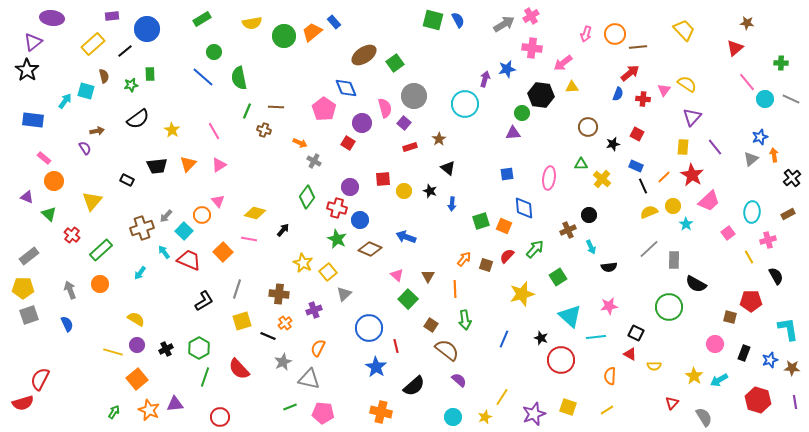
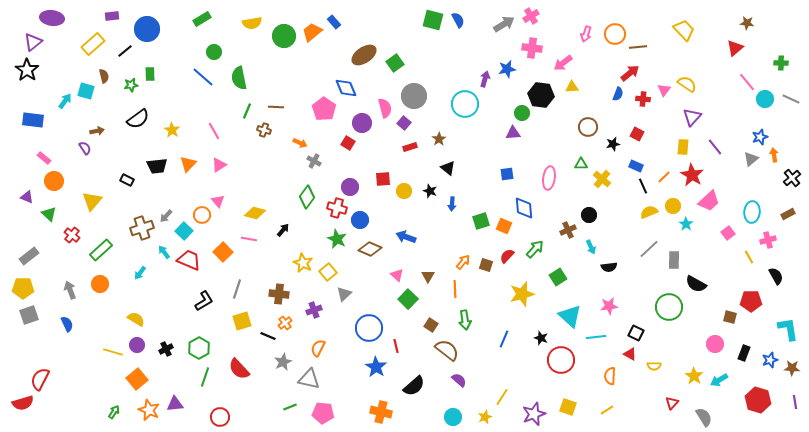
orange arrow at (464, 259): moved 1 px left, 3 px down
